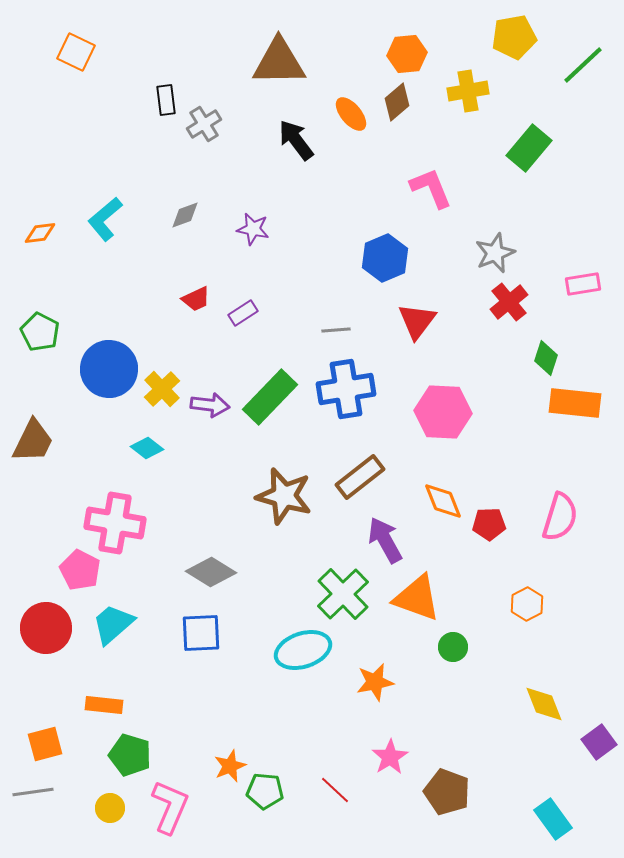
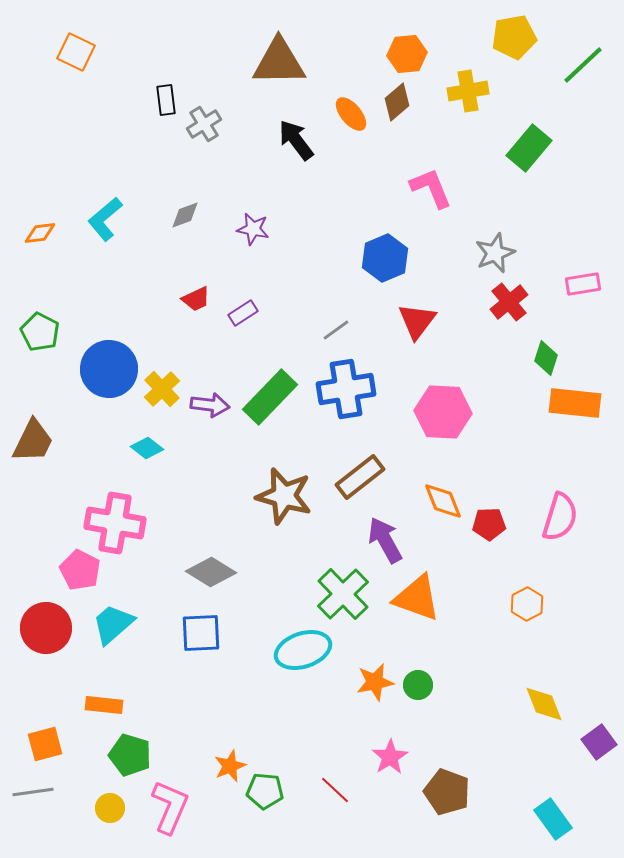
gray line at (336, 330): rotated 32 degrees counterclockwise
green circle at (453, 647): moved 35 px left, 38 px down
